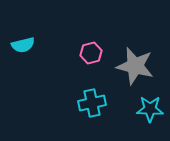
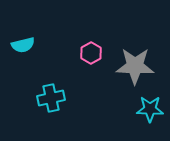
pink hexagon: rotated 15 degrees counterclockwise
gray star: rotated 12 degrees counterclockwise
cyan cross: moved 41 px left, 5 px up
